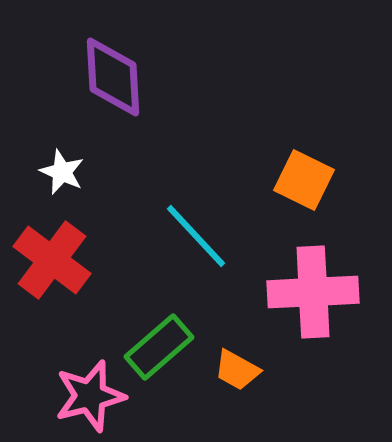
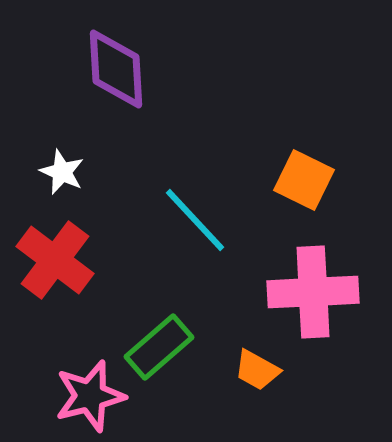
purple diamond: moved 3 px right, 8 px up
cyan line: moved 1 px left, 16 px up
red cross: moved 3 px right
orange trapezoid: moved 20 px right
